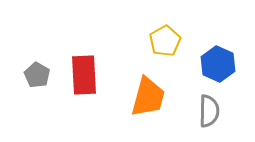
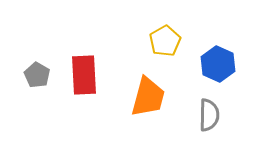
gray semicircle: moved 4 px down
